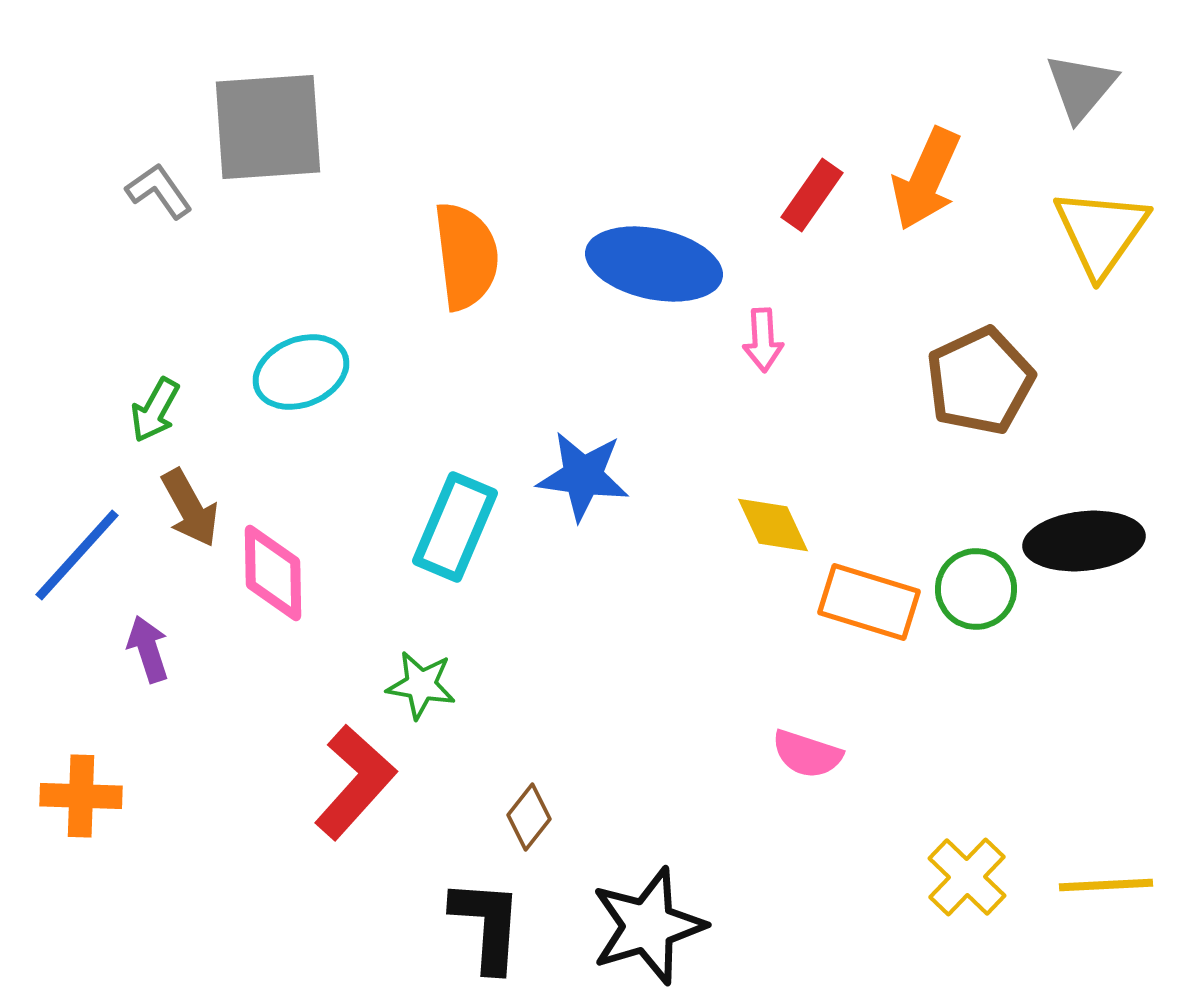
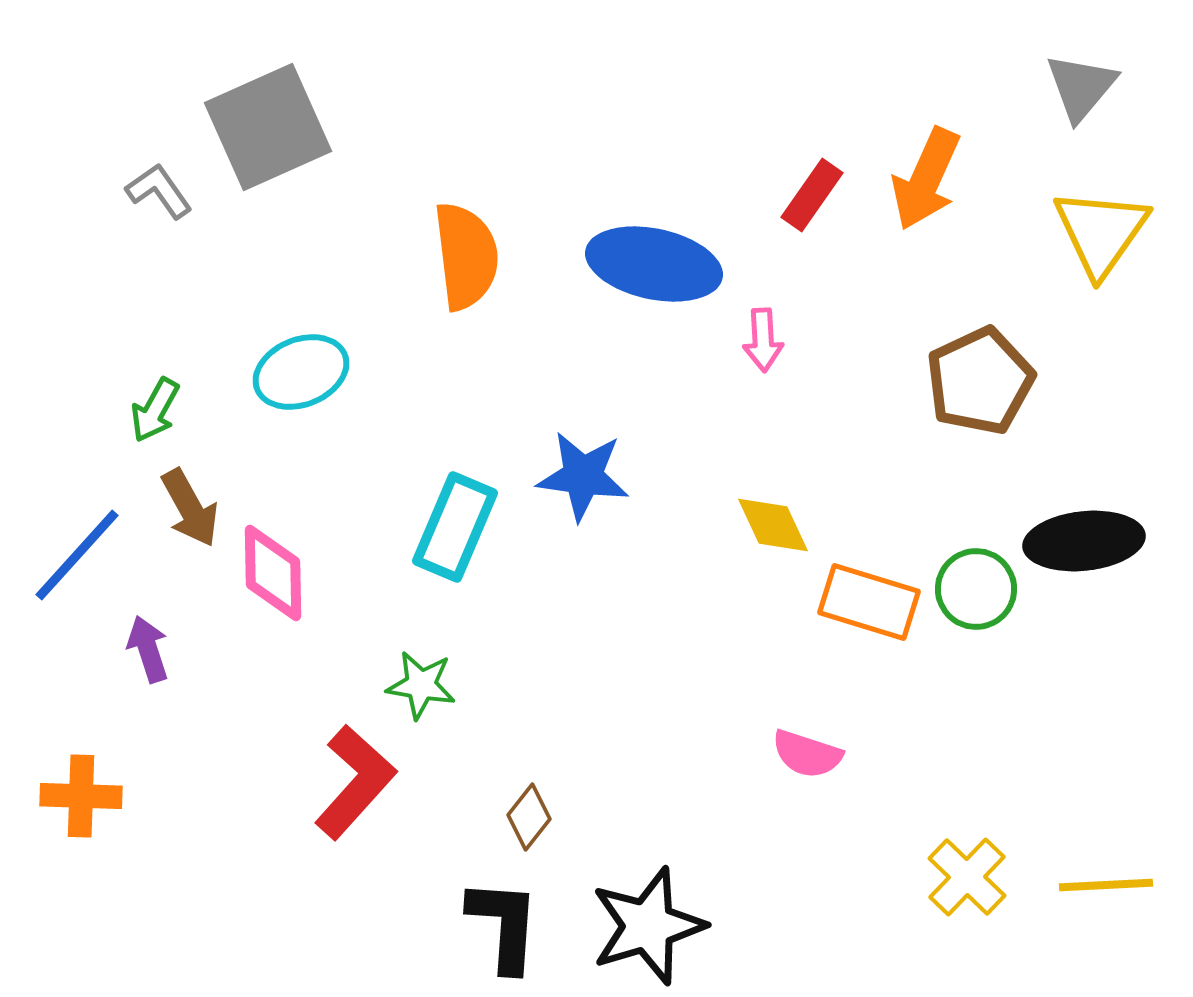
gray square: rotated 20 degrees counterclockwise
black L-shape: moved 17 px right
